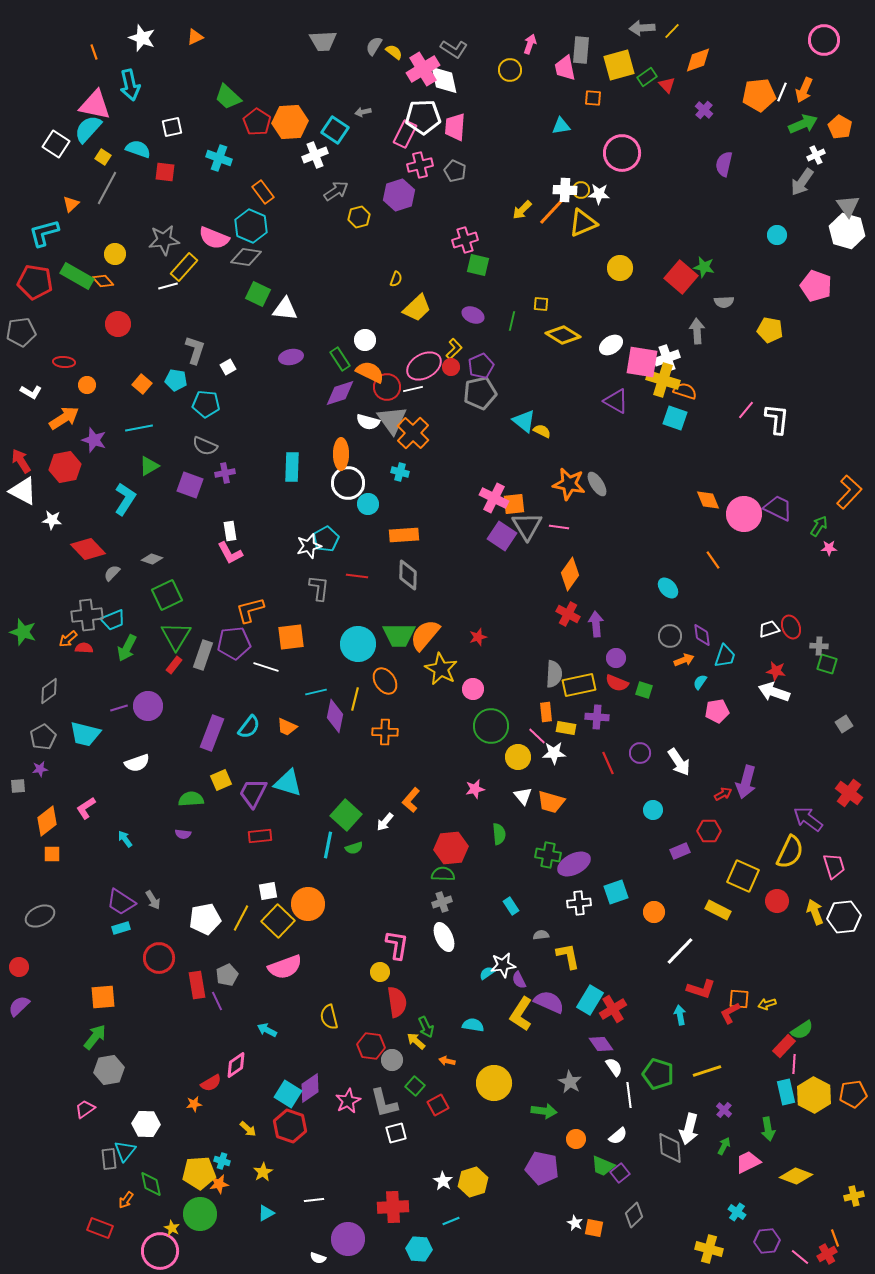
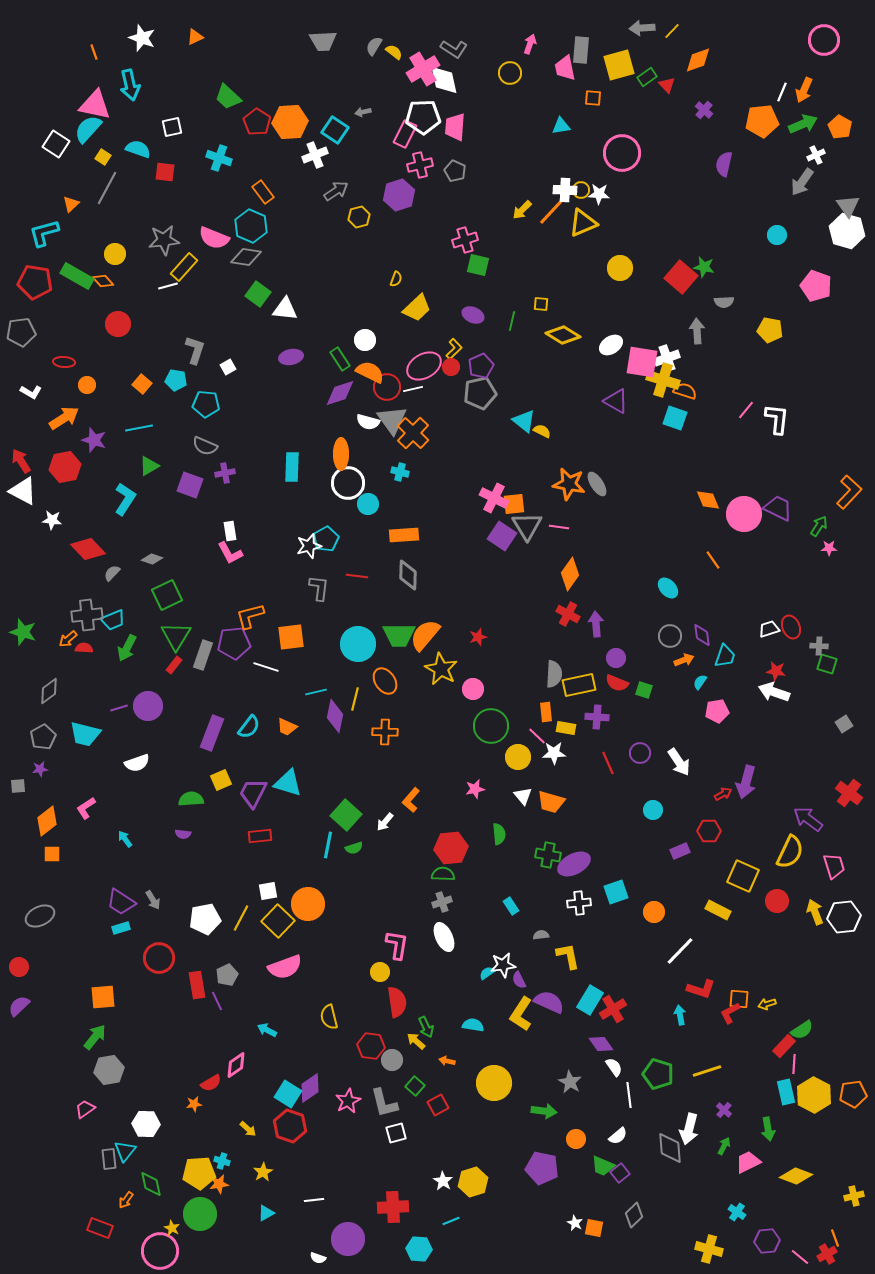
yellow circle at (510, 70): moved 3 px down
orange pentagon at (759, 95): moved 3 px right, 26 px down
green square at (258, 294): rotated 10 degrees clockwise
orange L-shape at (250, 610): moved 6 px down
